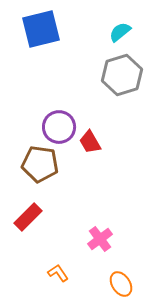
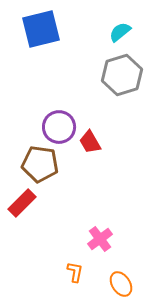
red rectangle: moved 6 px left, 14 px up
orange L-shape: moved 17 px right, 1 px up; rotated 45 degrees clockwise
